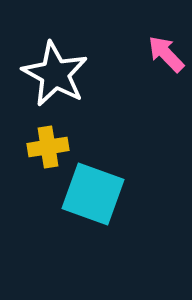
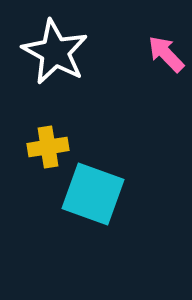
white star: moved 22 px up
